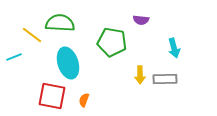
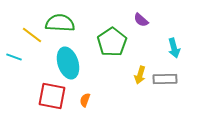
purple semicircle: rotated 35 degrees clockwise
green pentagon: rotated 28 degrees clockwise
cyan line: rotated 42 degrees clockwise
yellow arrow: rotated 18 degrees clockwise
orange semicircle: moved 1 px right
